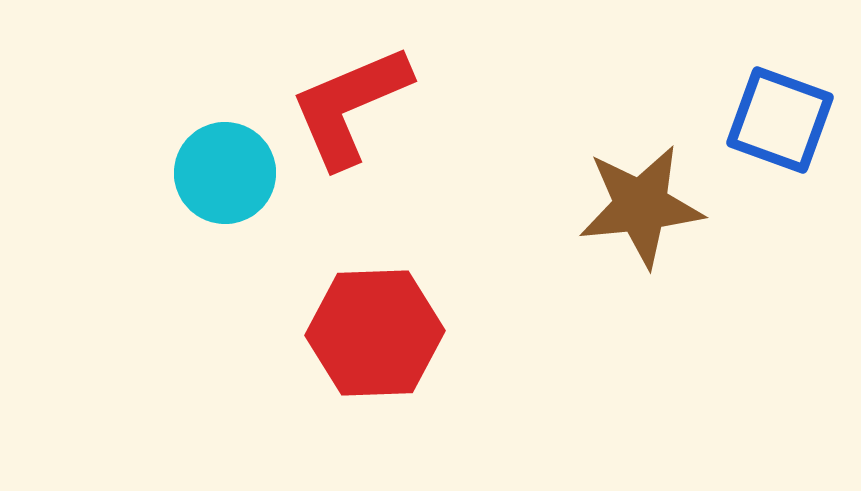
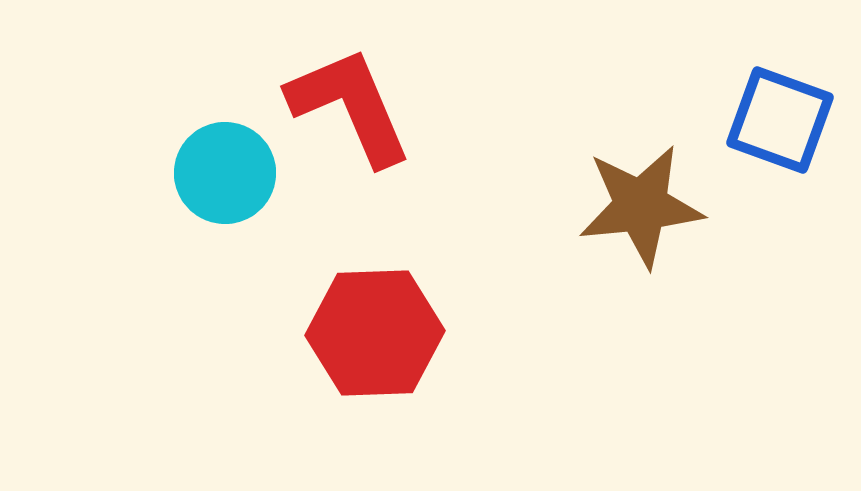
red L-shape: rotated 90 degrees clockwise
